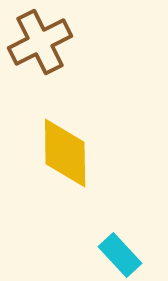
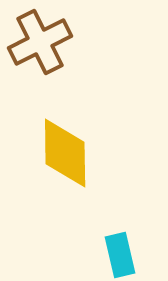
cyan rectangle: rotated 30 degrees clockwise
